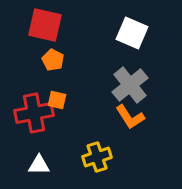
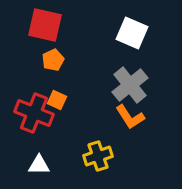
orange pentagon: rotated 20 degrees clockwise
orange square: rotated 12 degrees clockwise
red cross: rotated 33 degrees clockwise
yellow cross: moved 1 px right, 1 px up
